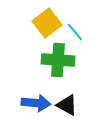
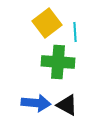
cyan line: rotated 36 degrees clockwise
green cross: moved 2 px down
